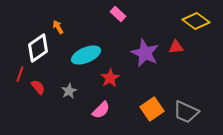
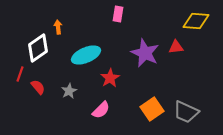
pink rectangle: rotated 56 degrees clockwise
yellow diamond: rotated 32 degrees counterclockwise
orange arrow: rotated 24 degrees clockwise
